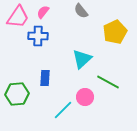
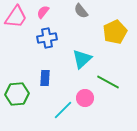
pink trapezoid: moved 2 px left
blue cross: moved 9 px right, 2 px down; rotated 12 degrees counterclockwise
pink circle: moved 1 px down
